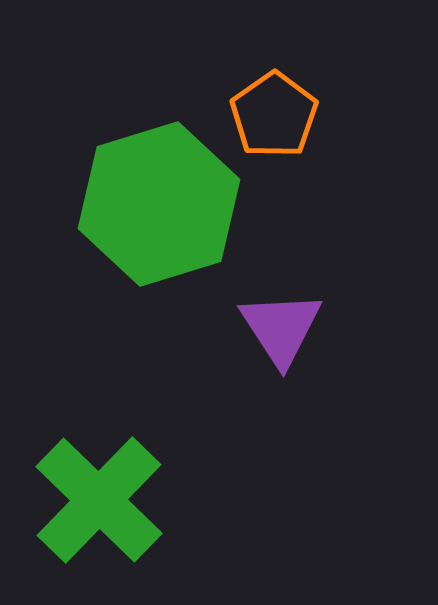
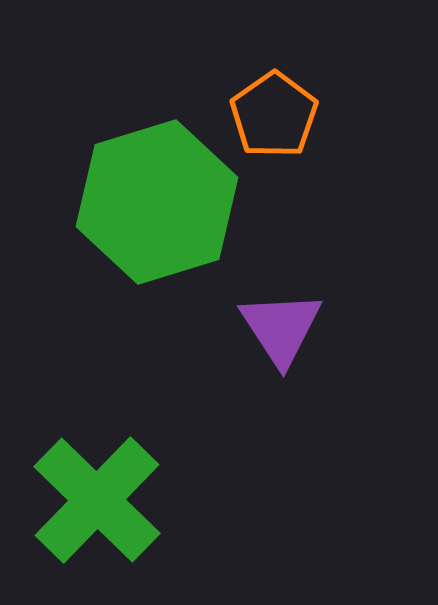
green hexagon: moved 2 px left, 2 px up
green cross: moved 2 px left
